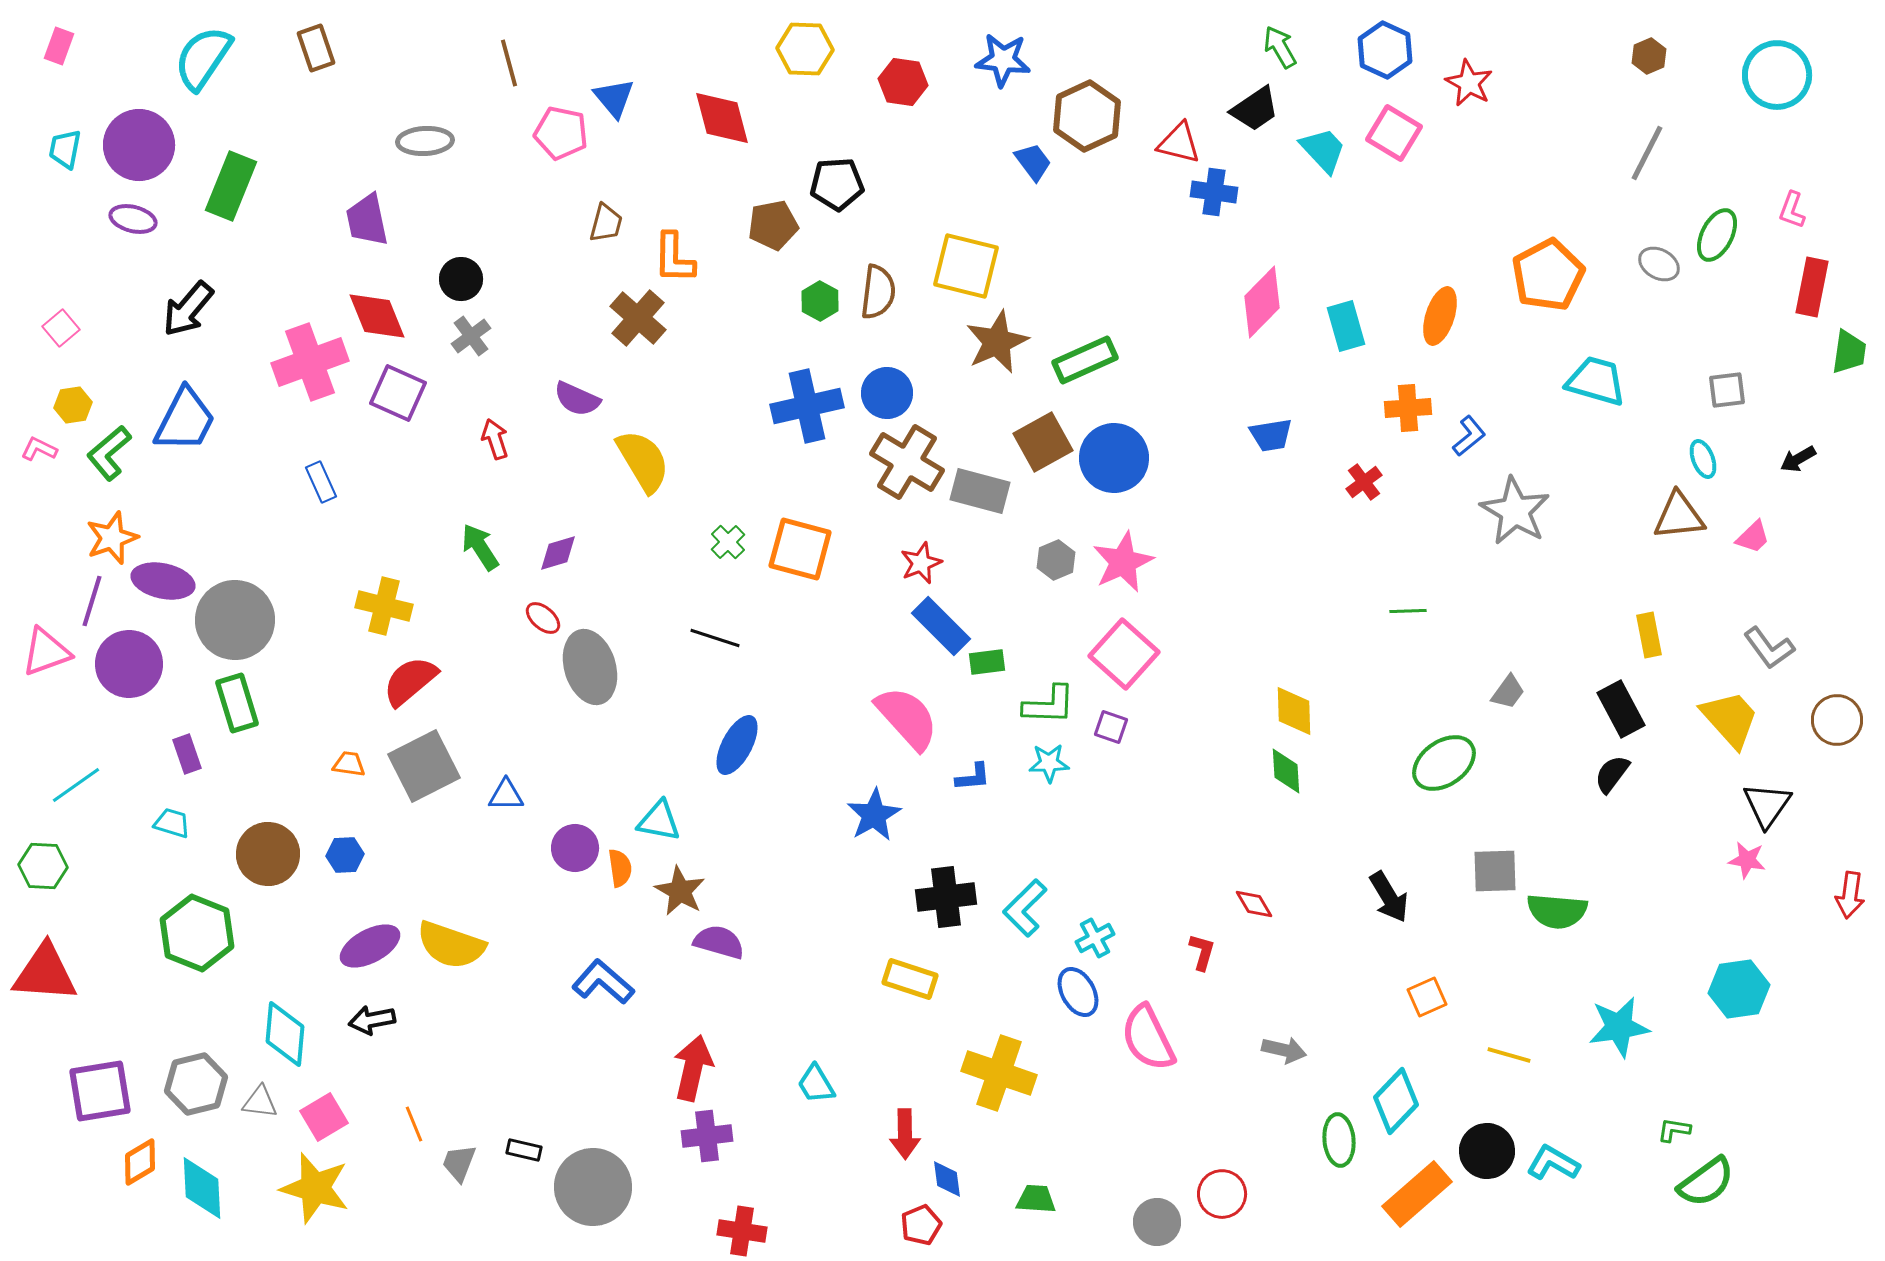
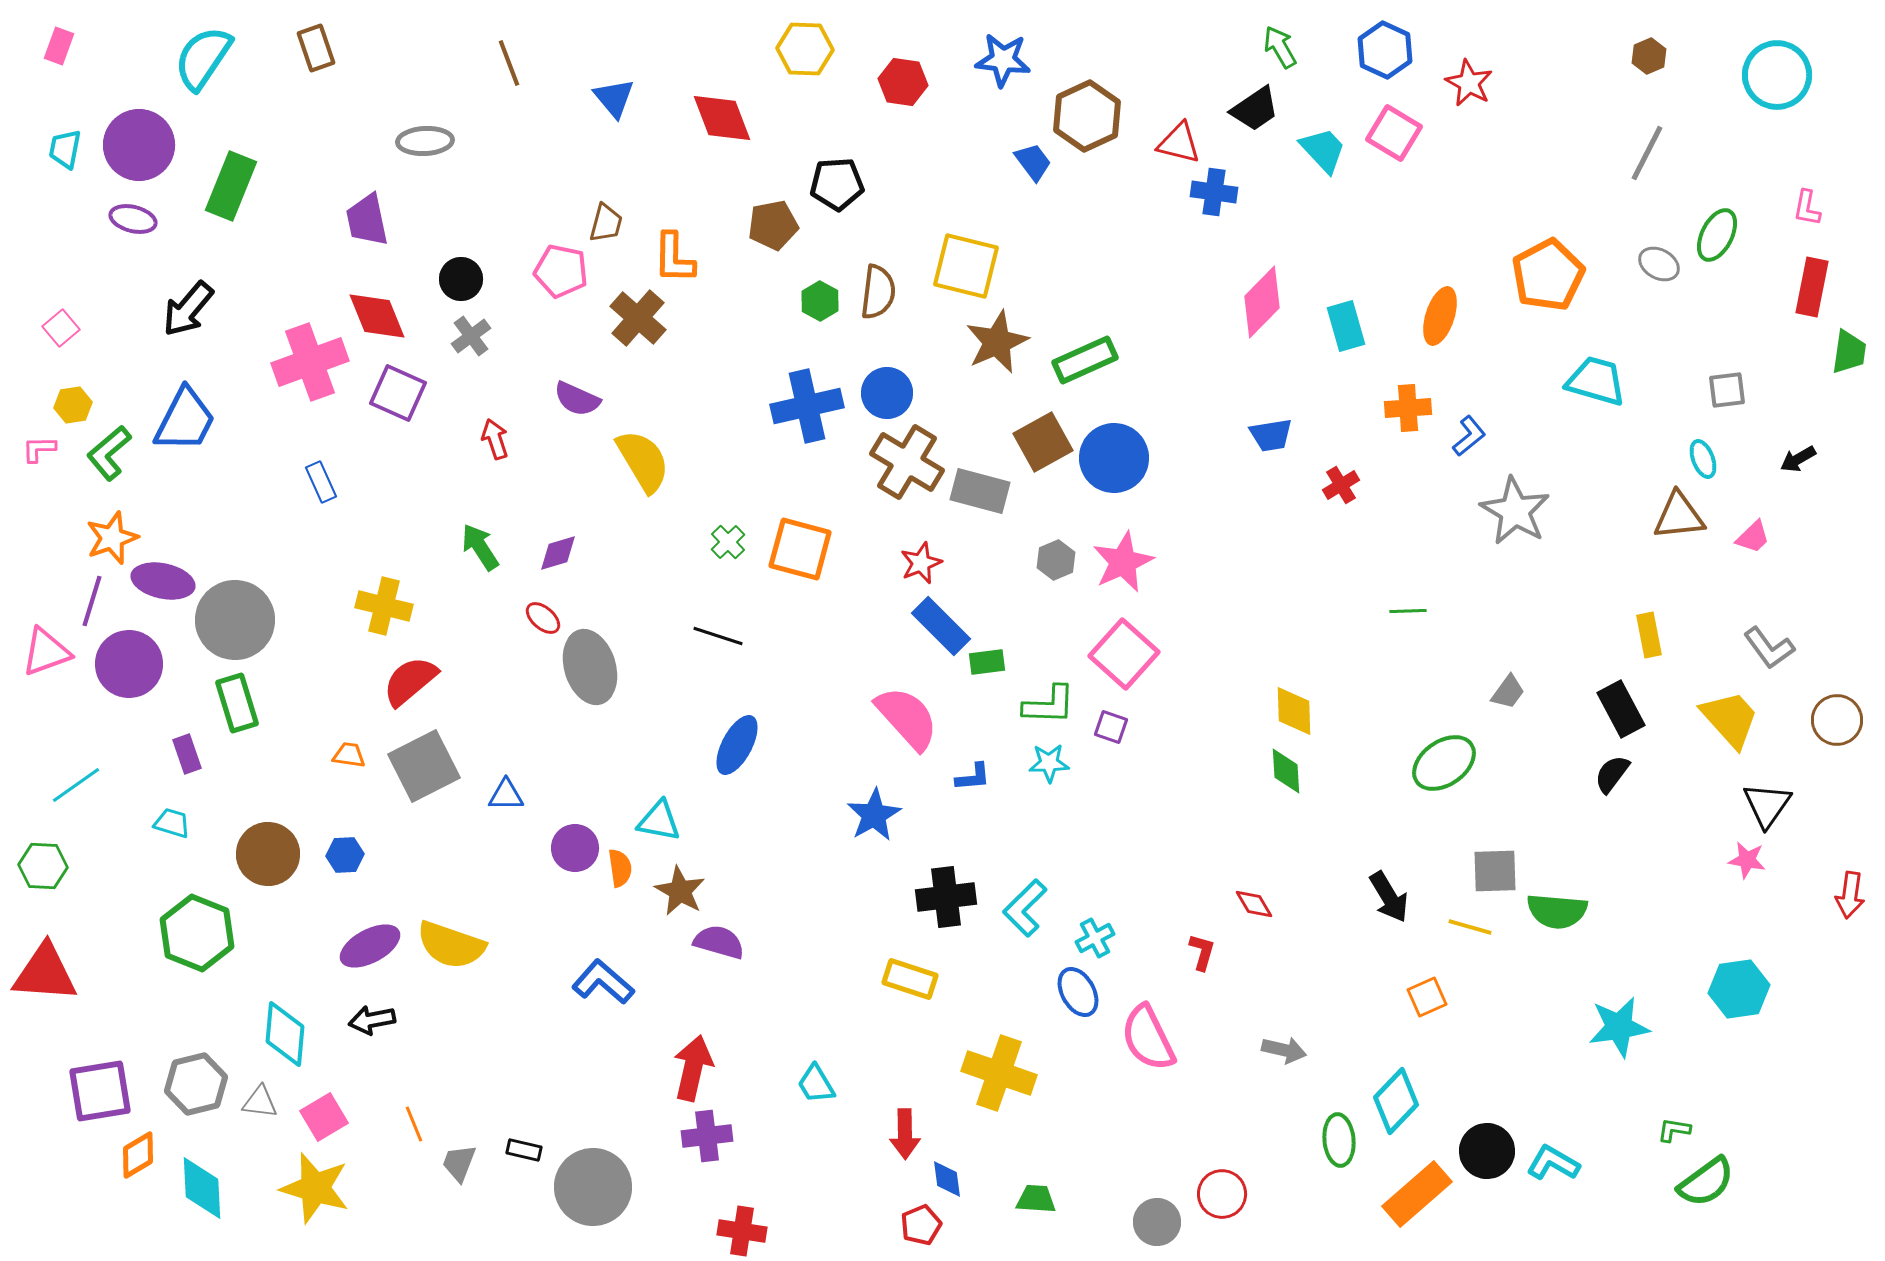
brown line at (509, 63): rotated 6 degrees counterclockwise
red diamond at (722, 118): rotated 6 degrees counterclockwise
pink pentagon at (561, 133): moved 138 px down
pink L-shape at (1792, 210): moved 15 px right, 2 px up; rotated 9 degrees counterclockwise
pink L-shape at (39, 449): rotated 27 degrees counterclockwise
red cross at (1364, 482): moved 23 px left, 3 px down; rotated 6 degrees clockwise
black line at (715, 638): moved 3 px right, 2 px up
orange trapezoid at (349, 764): moved 9 px up
yellow line at (1509, 1055): moved 39 px left, 128 px up
orange diamond at (140, 1162): moved 2 px left, 7 px up
